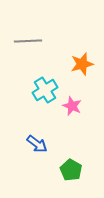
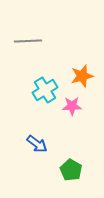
orange star: moved 12 px down
pink star: rotated 24 degrees counterclockwise
